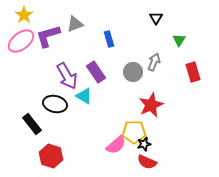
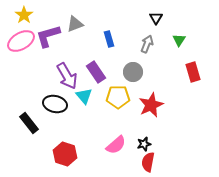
pink ellipse: rotated 8 degrees clockwise
gray arrow: moved 7 px left, 18 px up
cyan triangle: rotated 18 degrees clockwise
black rectangle: moved 3 px left, 1 px up
yellow pentagon: moved 16 px left, 35 px up
red hexagon: moved 14 px right, 2 px up
red semicircle: moved 1 px right; rotated 78 degrees clockwise
